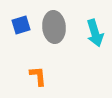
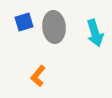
blue square: moved 3 px right, 3 px up
orange L-shape: rotated 135 degrees counterclockwise
